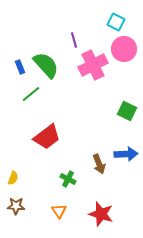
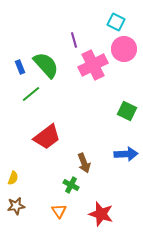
brown arrow: moved 15 px left, 1 px up
green cross: moved 3 px right, 6 px down
brown star: rotated 12 degrees counterclockwise
